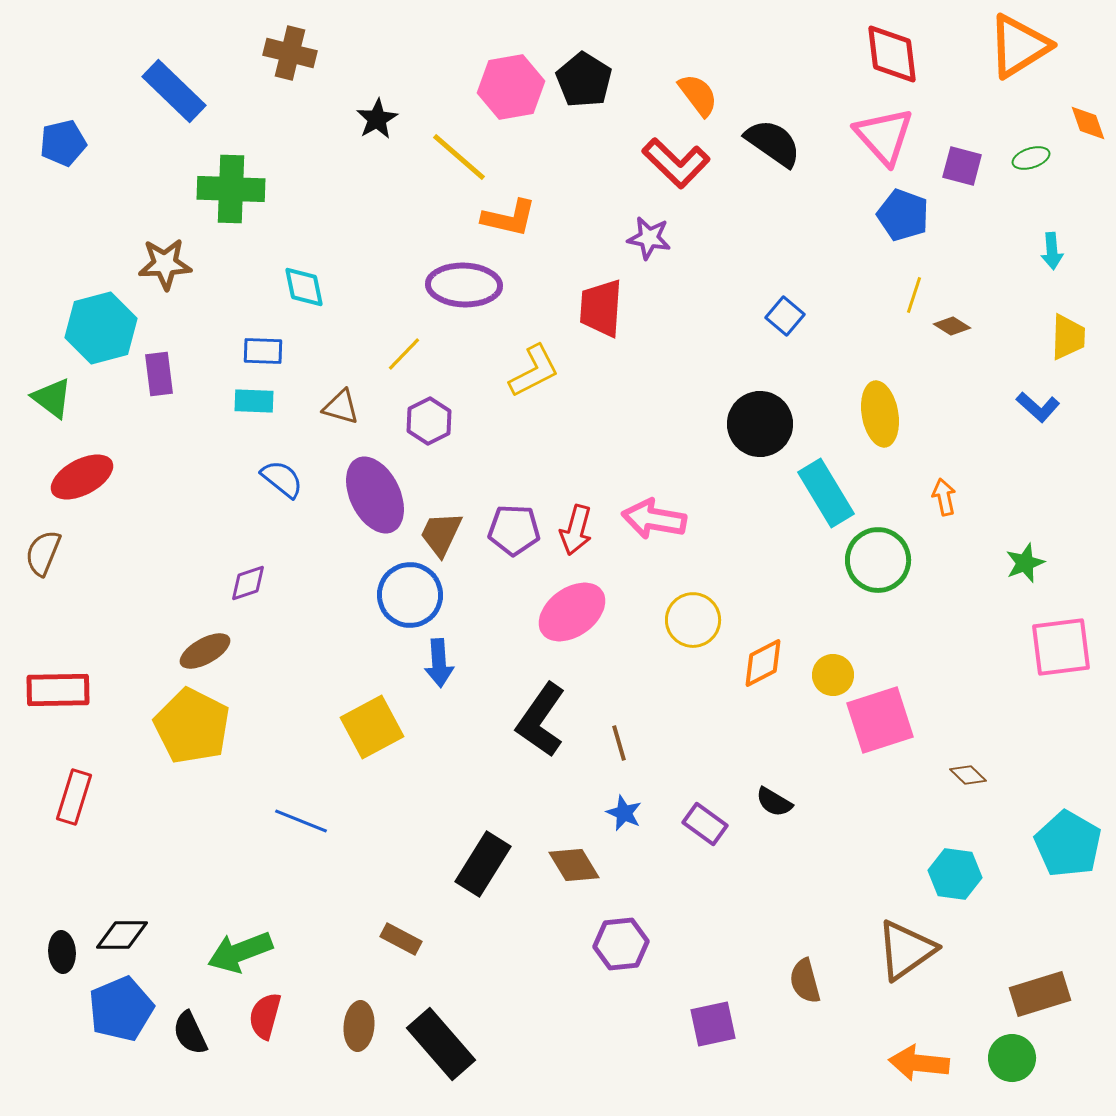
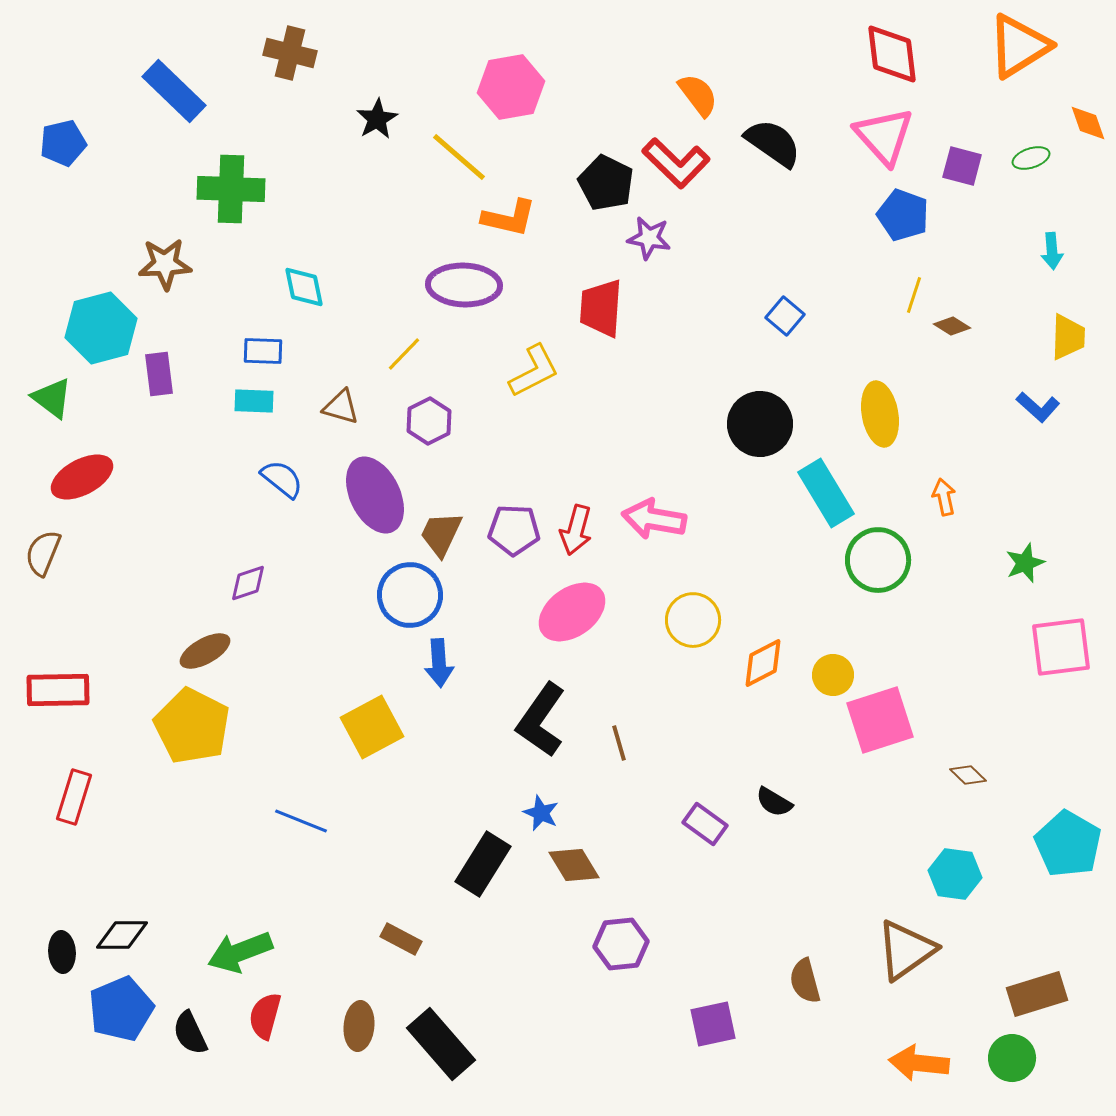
black pentagon at (584, 80): moved 22 px right, 103 px down; rotated 6 degrees counterclockwise
blue star at (624, 813): moved 83 px left
brown rectangle at (1040, 994): moved 3 px left
